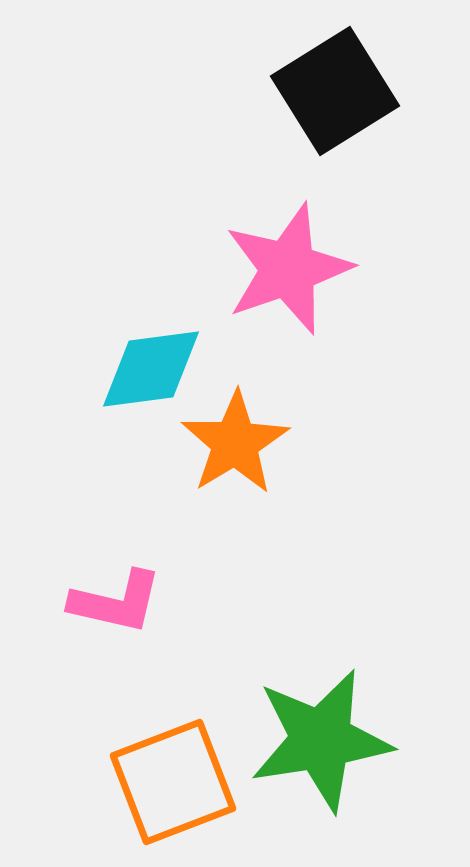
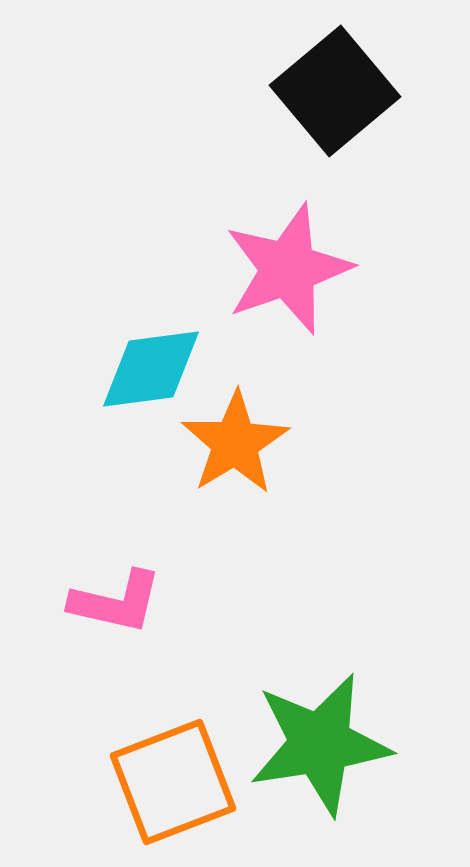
black square: rotated 8 degrees counterclockwise
green star: moved 1 px left, 4 px down
